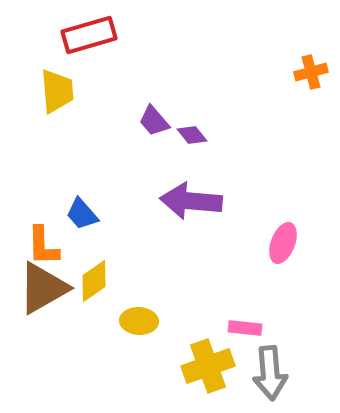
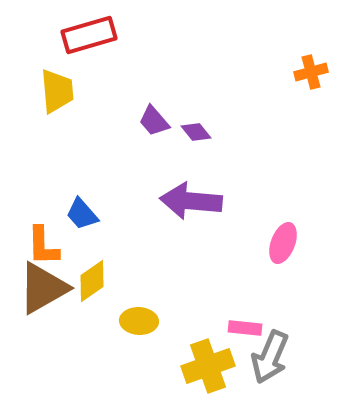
purple diamond: moved 4 px right, 3 px up
yellow diamond: moved 2 px left
gray arrow: moved 16 px up; rotated 28 degrees clockwise
